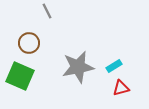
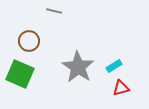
gray line: moved 7 px right; rotated 49 degrees counterclockwise
brown circle: moved 2 px up
gray star: rotated 28 degrees counterclockwise
green square: moved 2 px up
